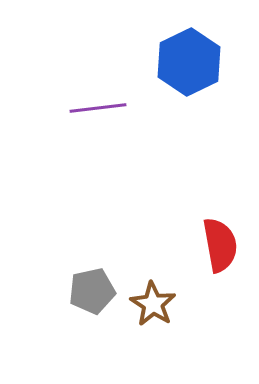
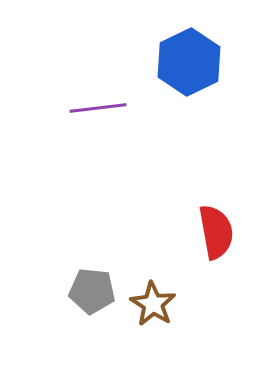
red semicircle: moved 4 px left, 13 px up
gray pentagon: rotated 18 degrees clockwise
